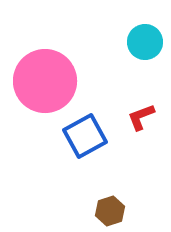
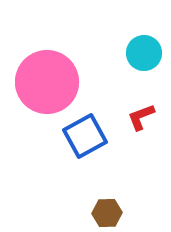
cyan circle: moved 1 px left, 11 px down
pink circle: moved 2 px right, 1 px down
brown hexagon: moved 3 px left, 2 px down; rotated 16 degrees clockwise
